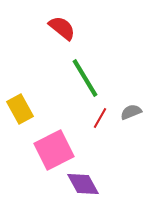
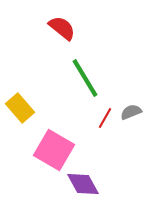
yellow rectangle: moved 1 px up; rotated 12 degrees counterclockwise
red line: moved 5 px right
pink square: rotated 33 degrees counterclockwise
